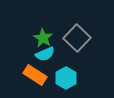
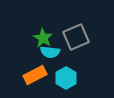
gray square: moved 1 px left, 1 px up; rotated 24 degrees clockwise
cyan semicircle: moved 5 px right, 2 px up; rotated 30 degrees clockwise
orange rectangle: rotated 60 degrees counterclockwise
